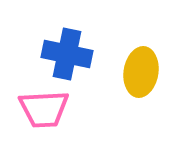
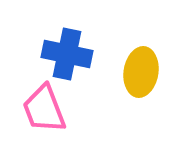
pink trapezoid: rotated 72 degrees clockwise
